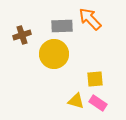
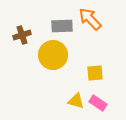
yellow circle: moved 1 px left, 1 px down
yellow square: moved 6 px up
